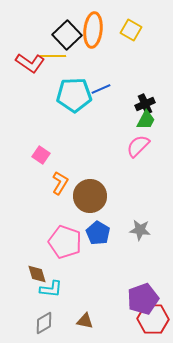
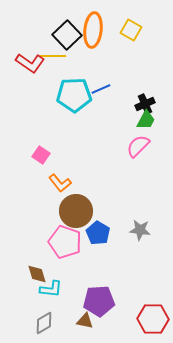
orange L-shape: rotated 110 degrees clockwise
brown circle: moved 14 px left, 15 px down
purple pentagon: moved 44 px left, 2 px down; rotated 16 degrees clockwise
